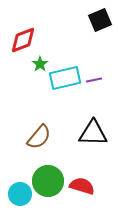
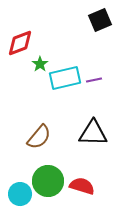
red diamond: moved 3 px left, 3 px down
